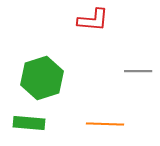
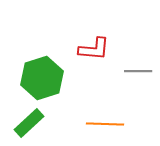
red L-shape: moved 1 px right, 29 px down
green rectangle: rotated 48 degrees counterclockwise
